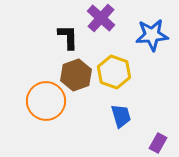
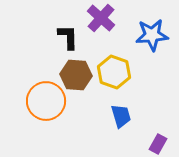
brown hexagon: rotated 24 degrees clockwise
purple rectangle: moved 1 px down
